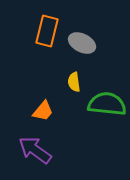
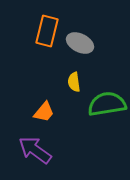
gray ellipse: moved 2 px left
green semicircle: rotated 15 degrees counterclockwise
orange trapezoid: moved 1 px right, 1 px down
